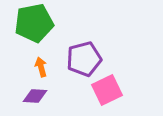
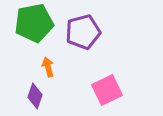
purple pentagon: moved 1 px left, 27 px up
orange arrow: moved 7 px right
purple diamond: rotated 75 degrees counterclockwise
